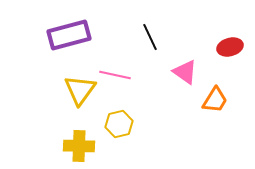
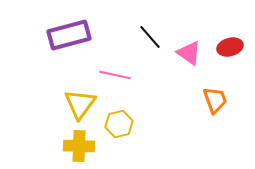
black line: rotated 16 degrees counterclockwise
pink triangle: moved 4 px right, 19 px up
yellow triangle: moved 14 px down
orange trapezoid: rotated 52 degrees counterclockwise
